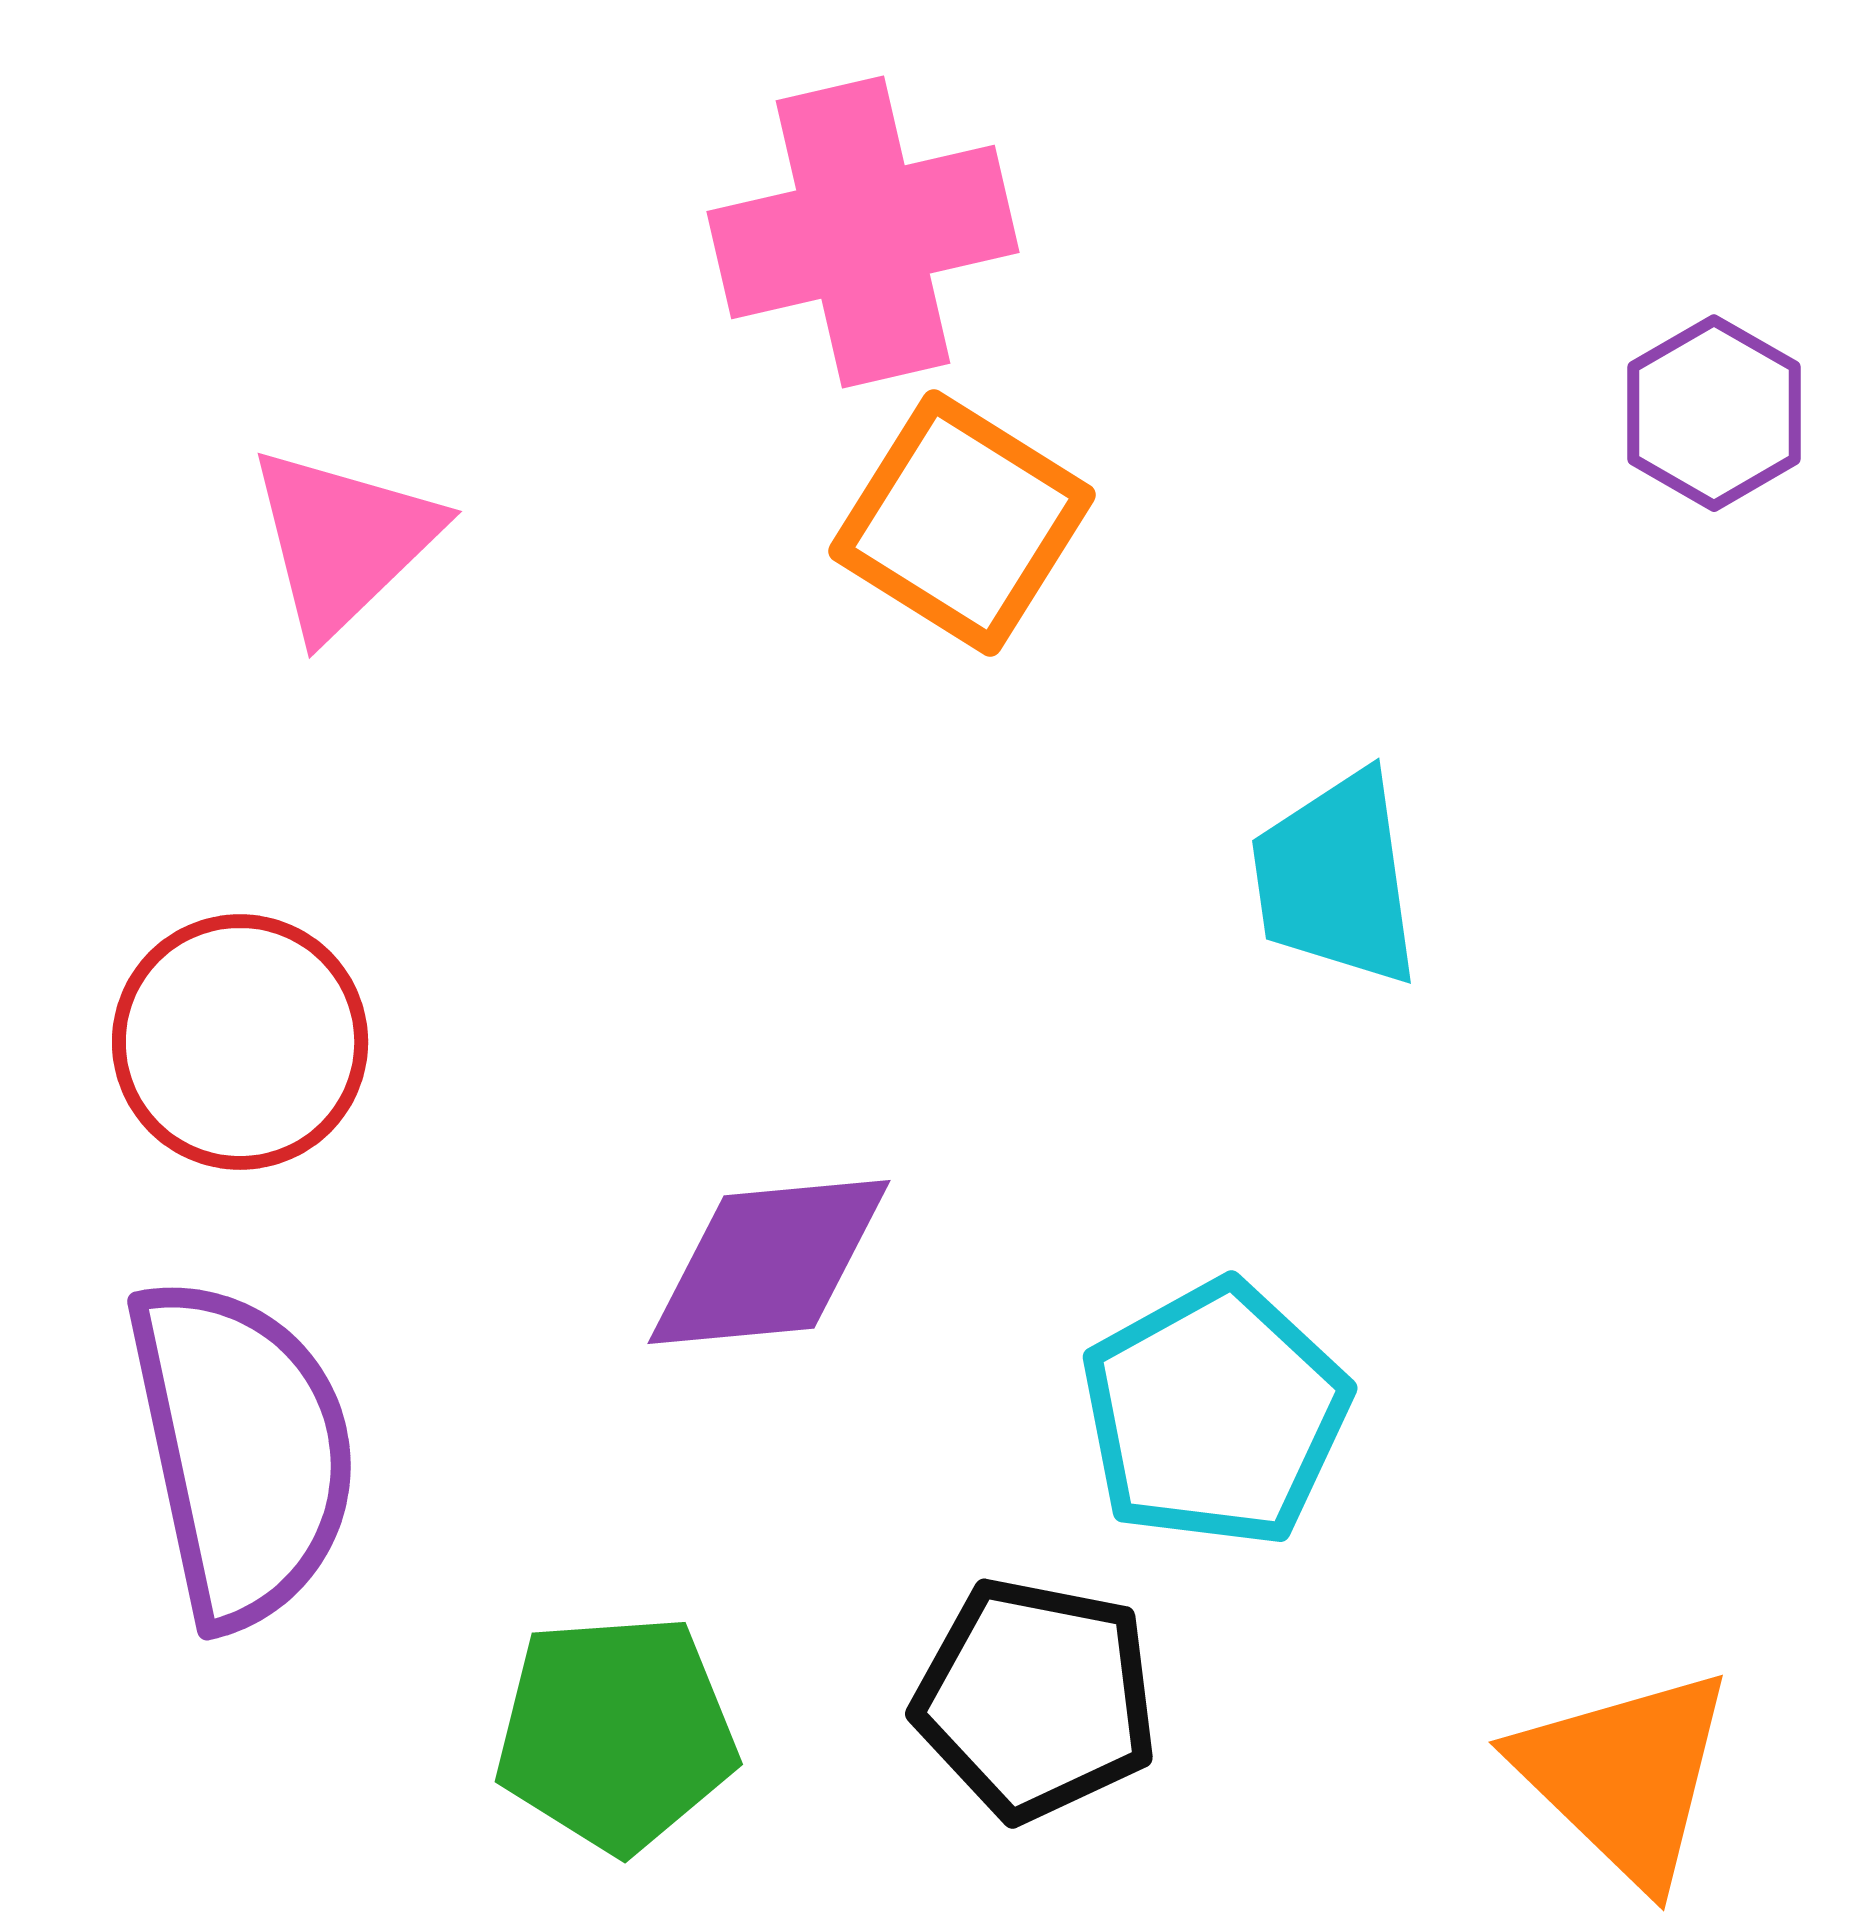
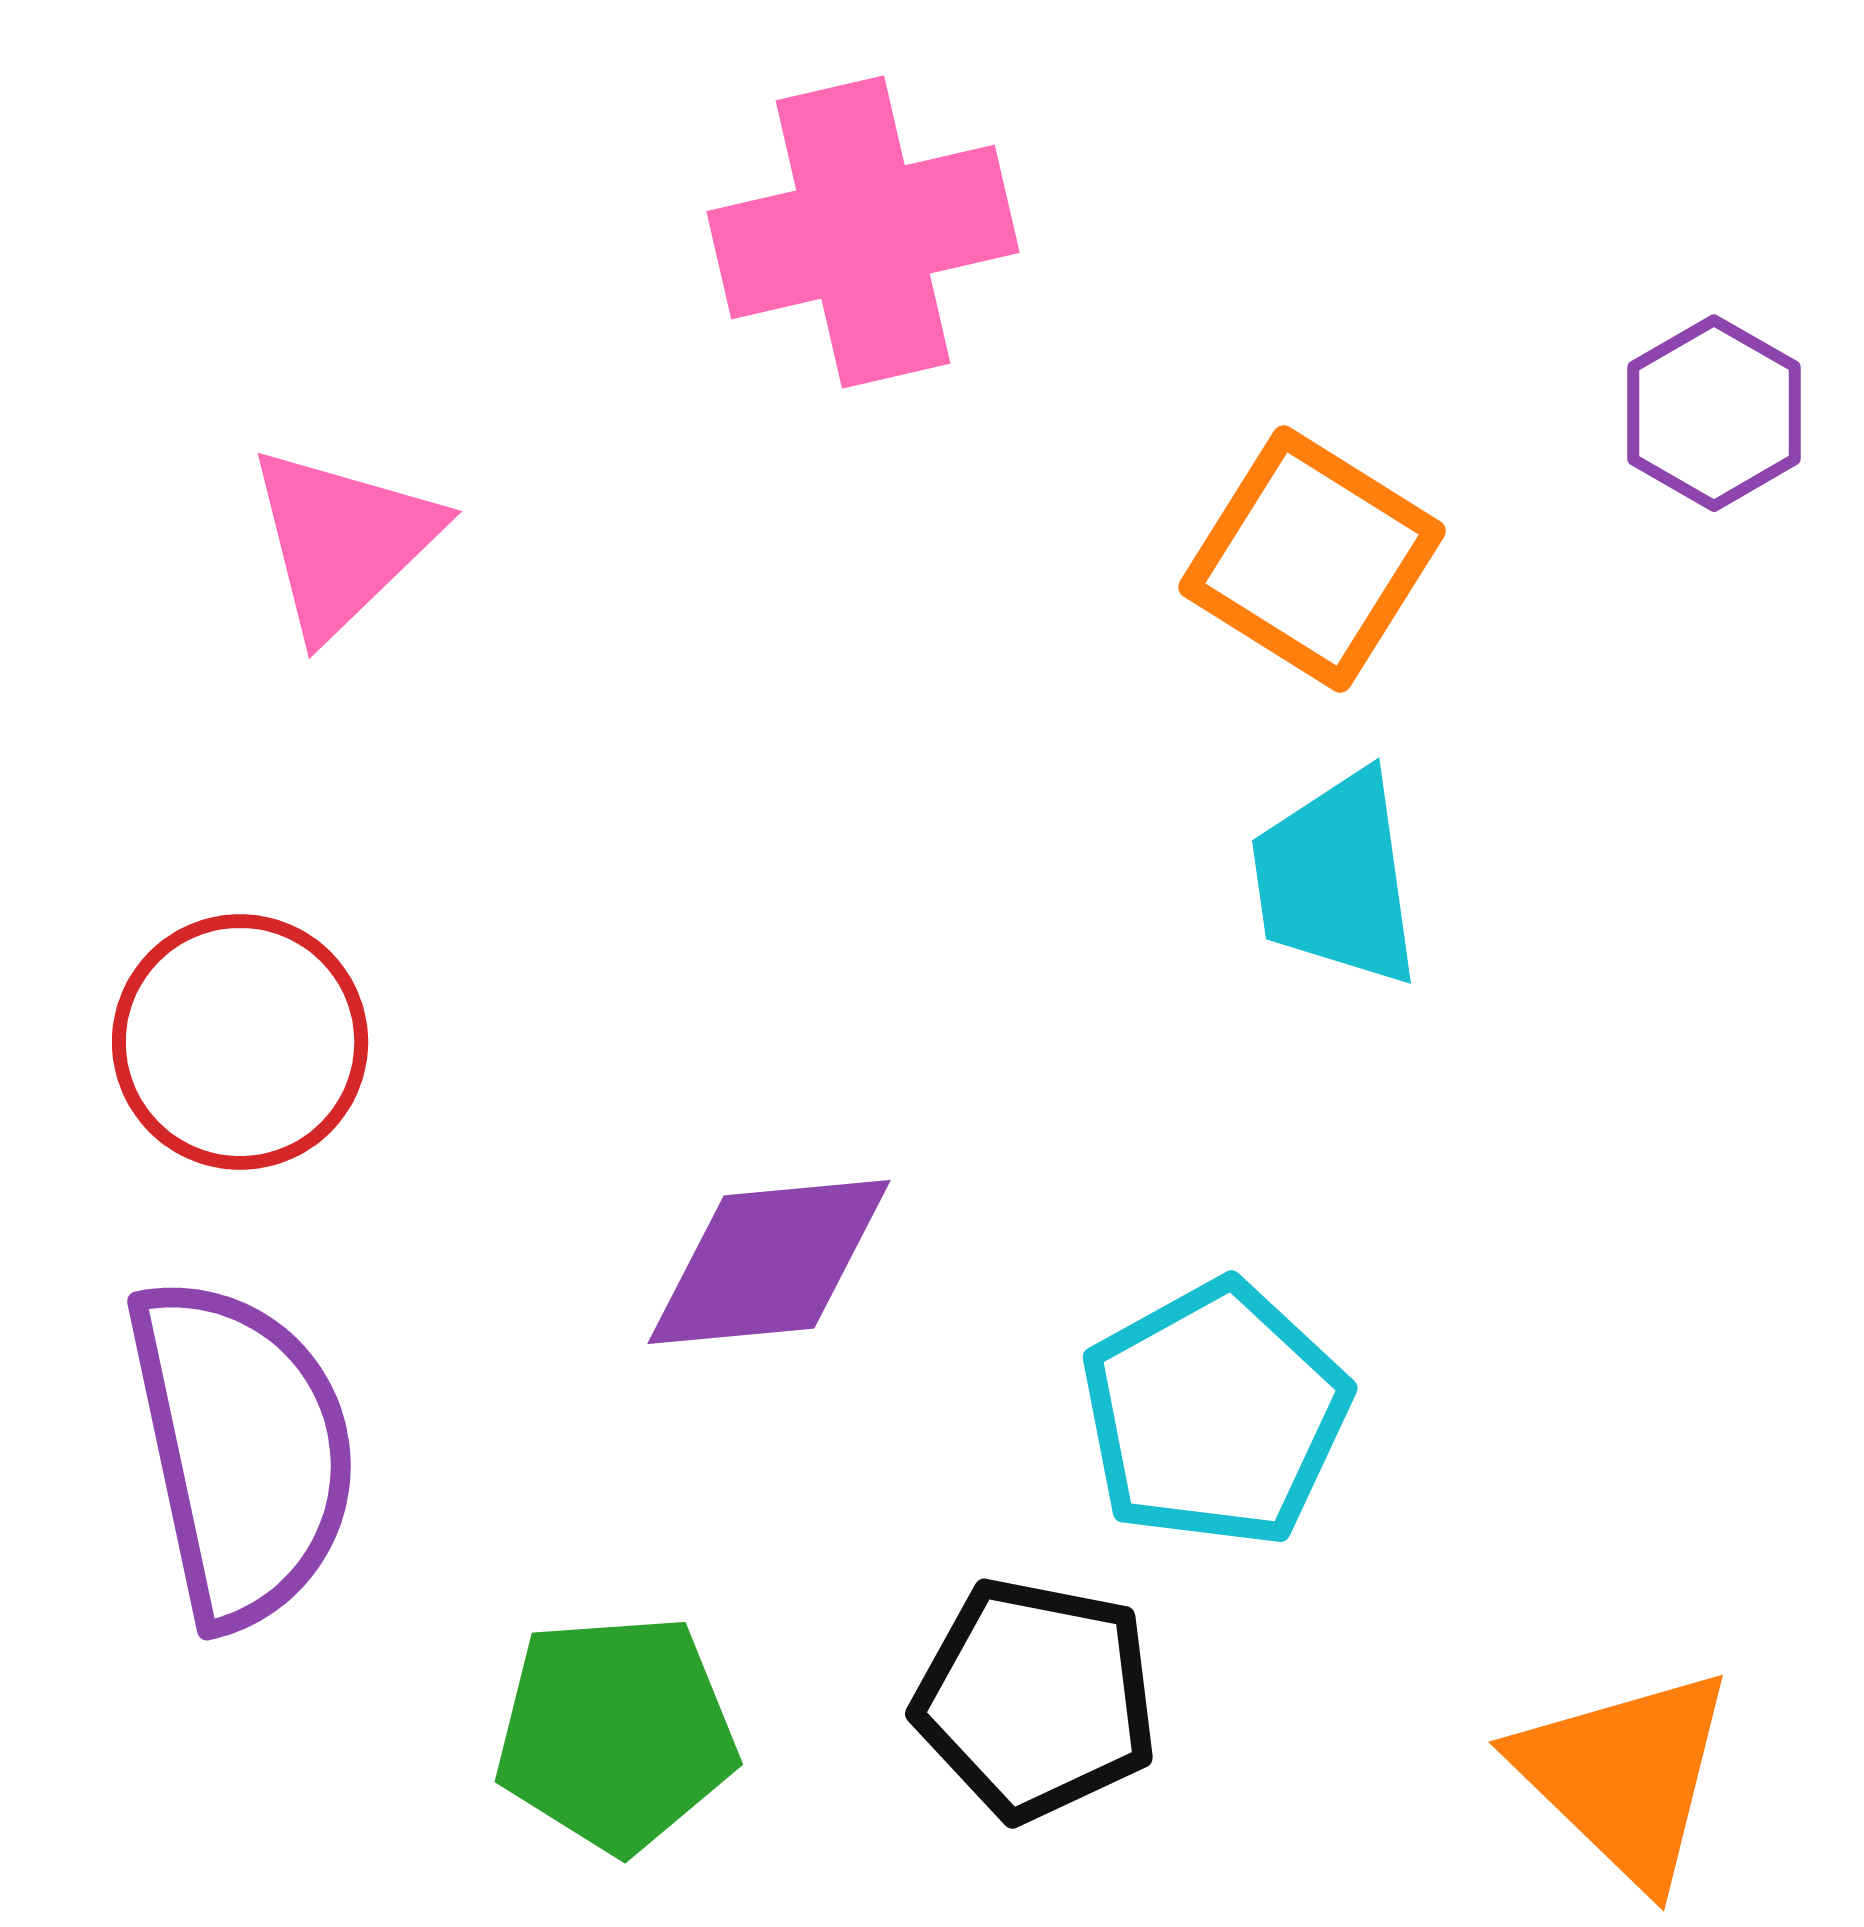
orange square: moved 350 px right, 36 px down
